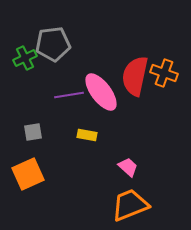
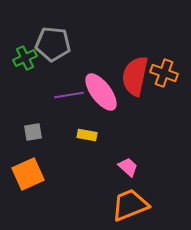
gray pentagon: rotated 12 degrees clockwise
